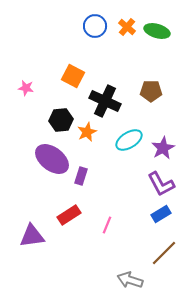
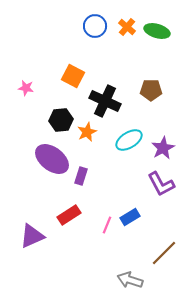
brown pentagon: moved 1 px up
blue rectangle: moved 31 px left, 3 px down
purple triangle: rotated 16 degrees counterclockwise
